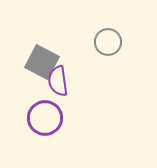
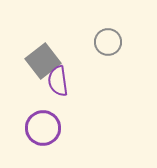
gray square: moved 1 px right, 1 px up; rotated 24 degrees clockwise
purple circle: moved 2 px left, 10 px down
